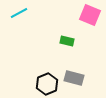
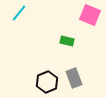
cyan line: rotated 24 degrees counterclockwise
gray rectangle: rotated 54 degrees clockwise
black hexagon: moved 2 px up
